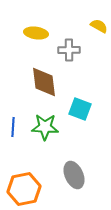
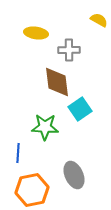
yellow semicircle: moved 6 px up
brown diamond: moved 13 px right
cyan square: rotated 35 degrees clockwise
blue line: moved 5 px right, 26 px down
orange hexagon: moved 8 px right, 1 px down
